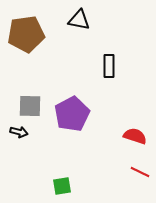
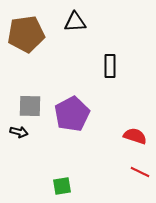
black triangle: moved 4 px left, 2 px down; rotated 15 degrees counterclockwise
black rectangle: moved 1 px right
